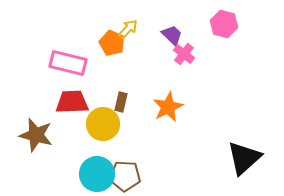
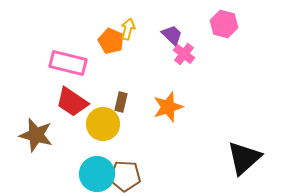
yellow arrow: rotated 30 degrees counterclockwise
orange pentagon: moved 1 px left, 2 px up
red trapezoid: rotated 144 degrees counterclockwise
orange star: rotated 8 degrees clockwise
